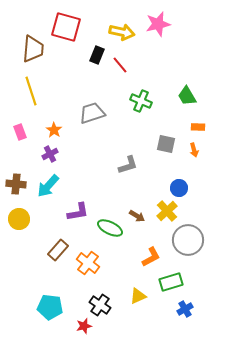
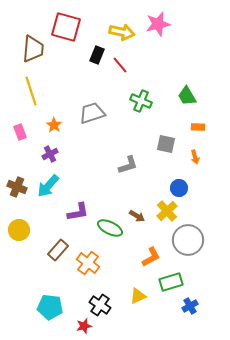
orange star: moved 5 px up
orange arrow: moved 1 px right, 7 px down
brown cross: moved 1 px right, 3 px down; rotated 18 degrees clockwise
yellow circle: moved 11 px down
blue cross: moved 5 px right, 3 px up
